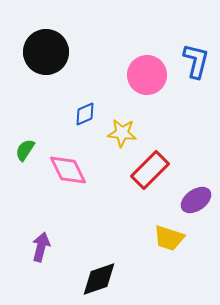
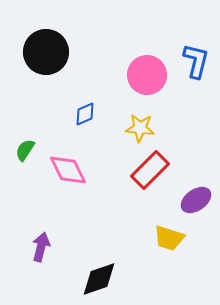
yellow star: moved 18 px right, 5 px up
